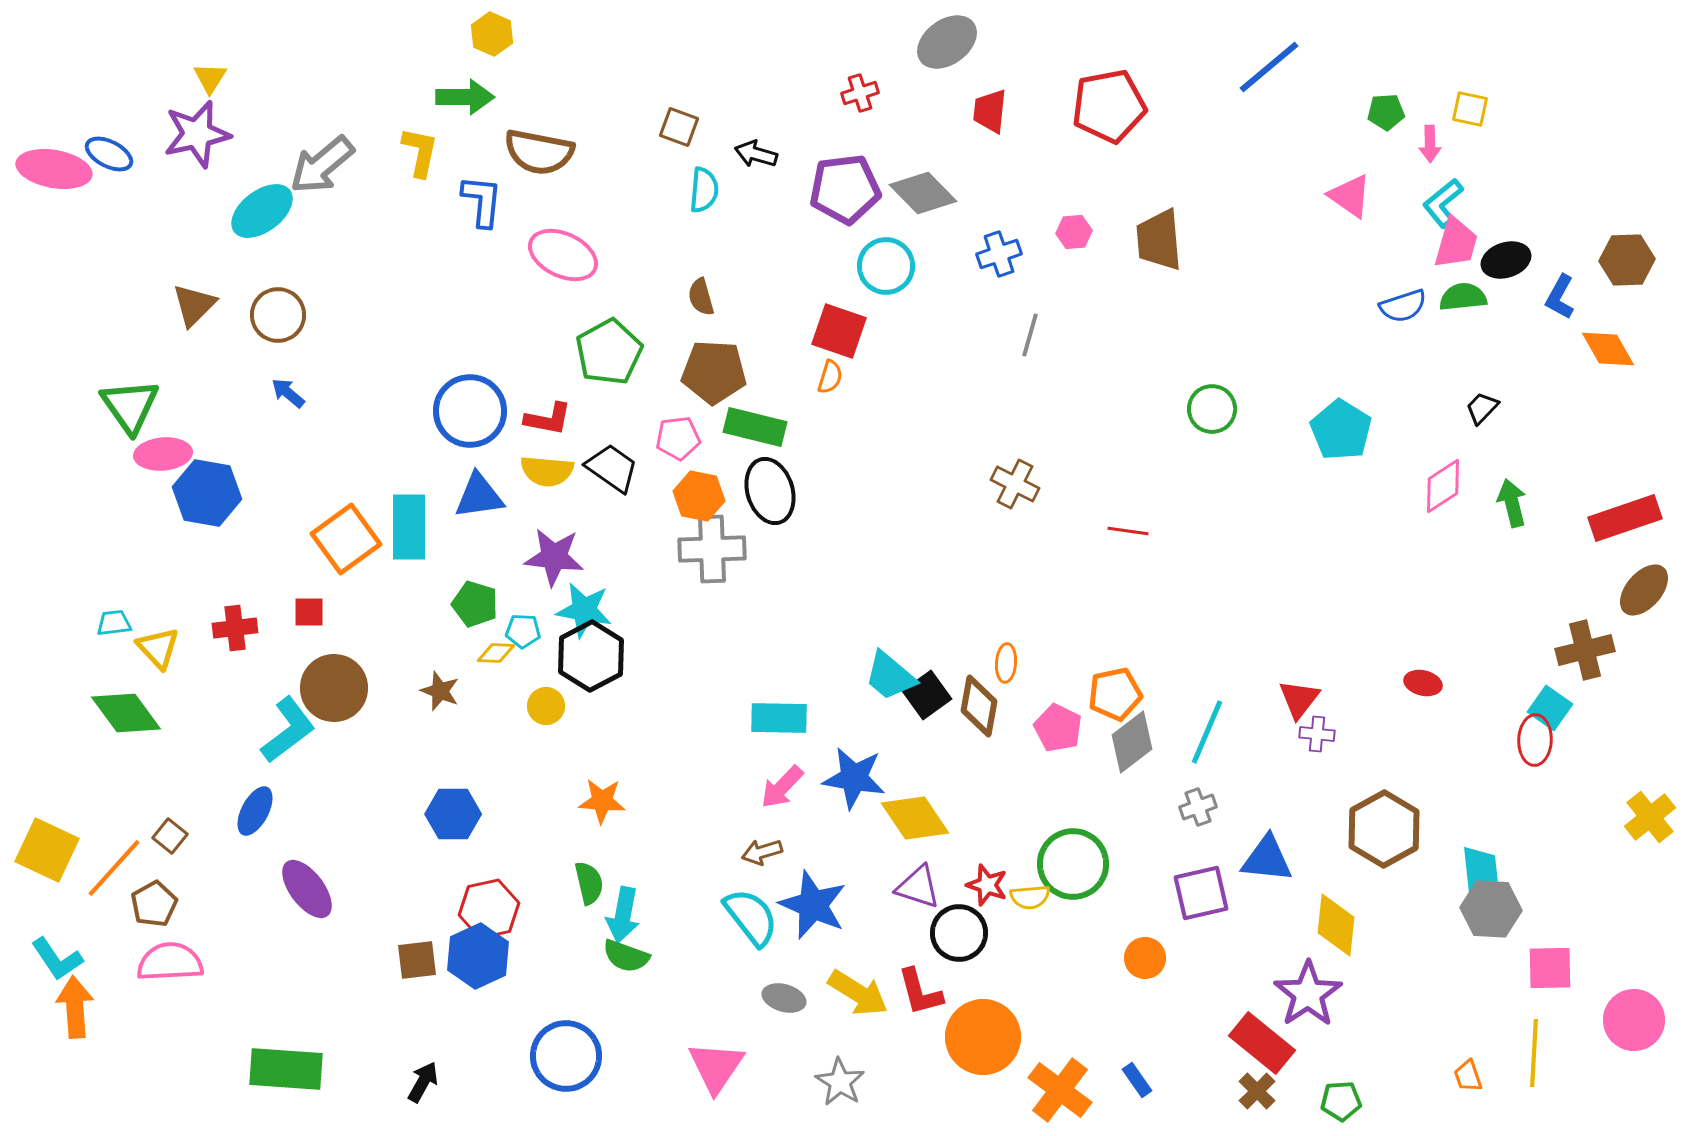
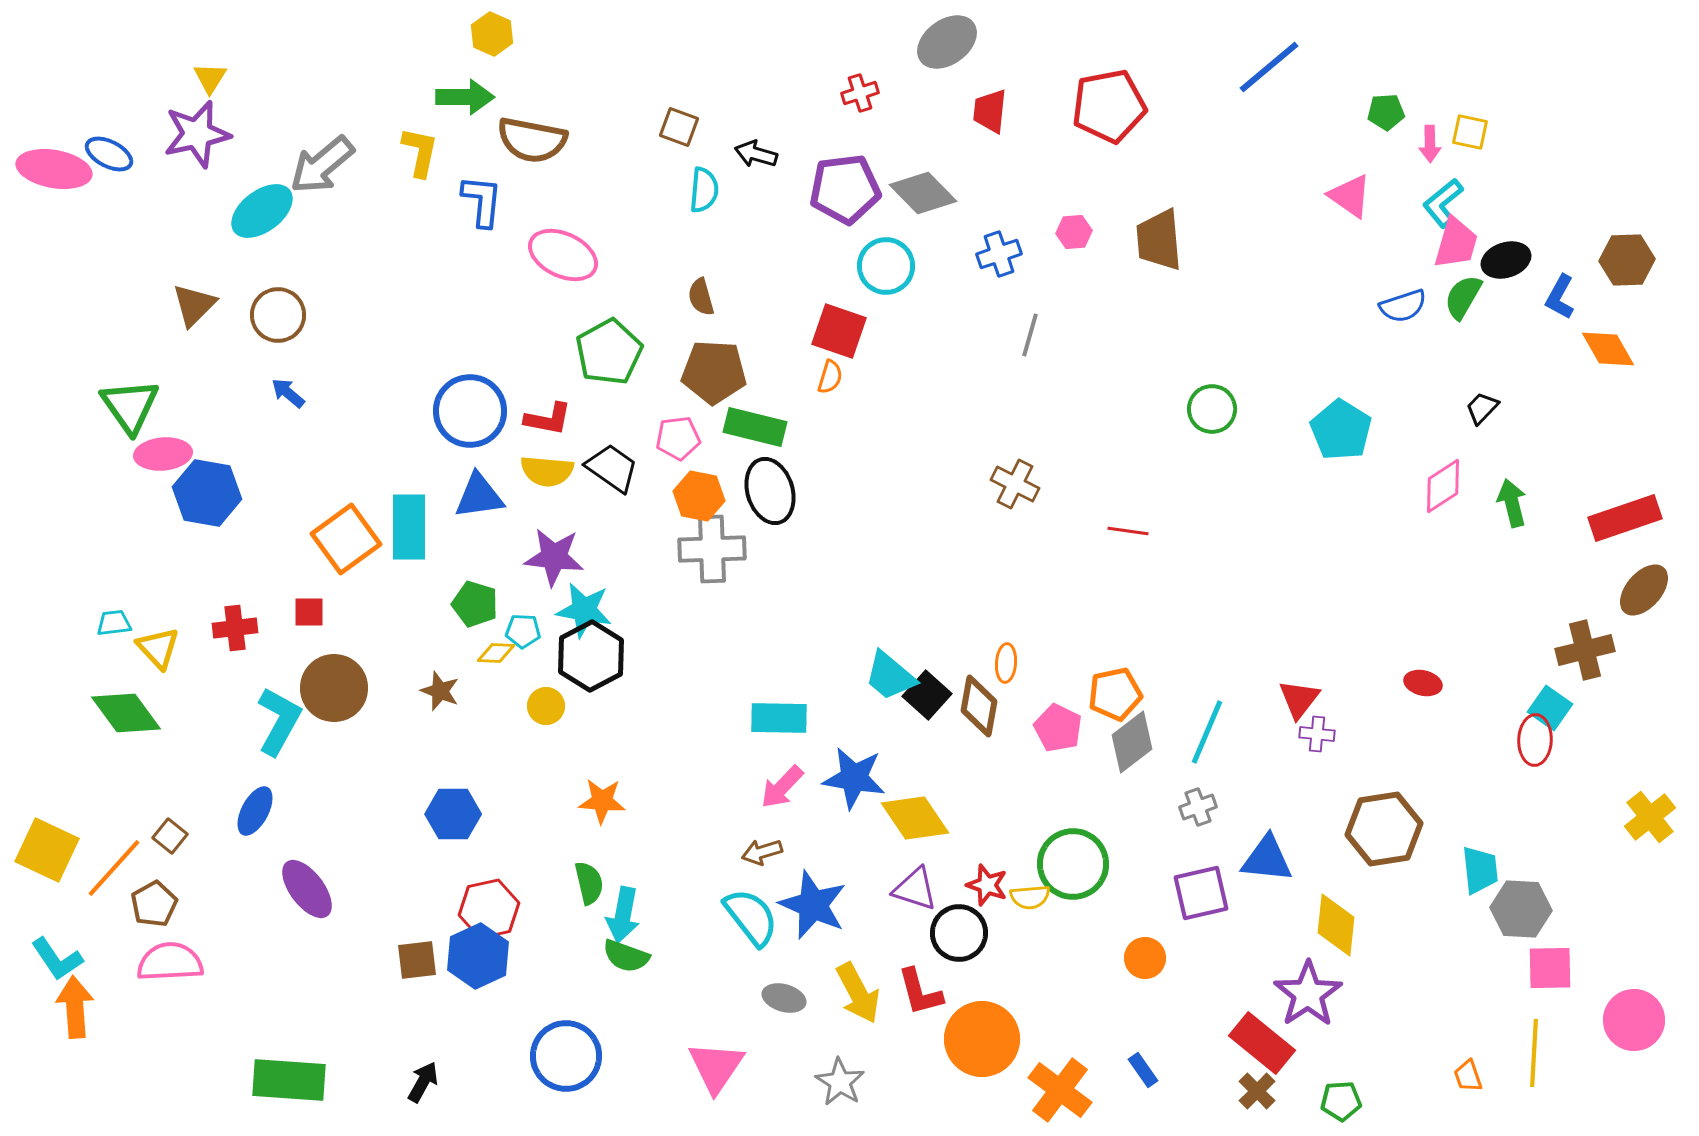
yellow square at (1470, 109): moved 23 px down
brown semicircle at (539, 152): moved 7 px left, 12 px up
green semicircle at (1463, 297): rotated 54 degrees counterclockwise
black square at (927, 695): rotated 12 degrees counterclockwise
cyan L-shape at (288, 730): moved 9 px left, 9 px up; rotated 24 degrees counterclockwise
brown hexagon at (1384, 829): rotated 20 degrees clockwise
purple triangle at (918, 887): moved 3 px left, 2 px down
gray hexagon at (1491, 909): moved 30 px right
yellow arrow at (858, 993): rotated 30 degrees clockwise
orange circle at (983, 1037): moved 1 px left, 2 px down
green rectangle at (286, 1069): moved 3 px right, 11 px down
blue rectangle at (1137, 1080): moved 6 px right, 10 px up
